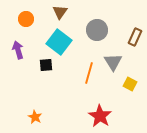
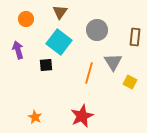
brown rectangle: rotated 18 degrees counterclockwise
yellow square: moved 2 px up
red star: moved 18 px left; rotated 15 degrees clockwise
